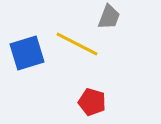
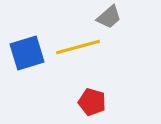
gray trapezoid: rotated 28 degrees clockwise
yellow line: moved 1 px right, 3 px down; rotated 42 degrees counterclockwise
